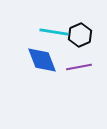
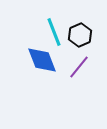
cyan line: rotated 60 degrees clockwise
purple line: rotated 40 degrees counterclockwise
